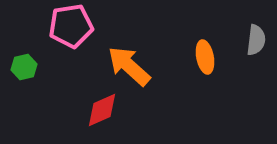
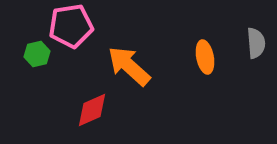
gray semicircle: moved 3 px down; rotated 12 degrees counterclockwise
green hexagon: moved 13 px right, 13 px up
red diamond: moved 10 px left
